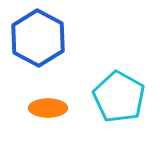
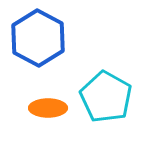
cyan pentagon: moved 13 px left
